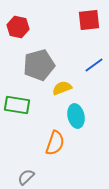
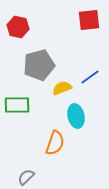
blue line: moved 4 px left, 12 px down
green rectangle: rotated 10 degrees counterclockwise
